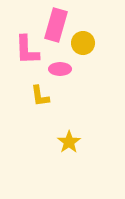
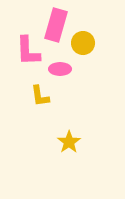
pink L-shape: moved 1 px right, 1 px down
